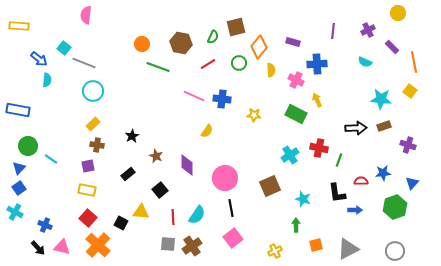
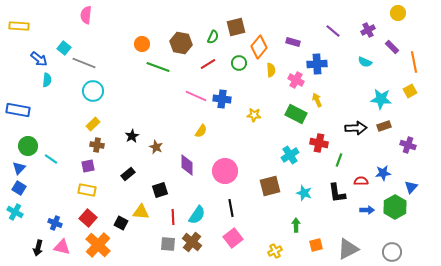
purple line at (333, 31): rotated 56 degrees counterclockwise
yellow square at (410, 91): rotated 24 degrees clockwise
pink line at (194, 96): moved 2 px right
yellow semicircle at (207, 131): moved 6 px left
red cross at (319, 148): moved 5 px up
brown star at (156, 156): moved 9 px up
pink circle at (225, 178): moved 7 px up
blue triangle at (412, 183): moved 1 px left, 4 px down
brown square at (270, 186): rotated 10 degrees clockwise
blue square at (19, 188): rotated 24 degrees counterclockwise
black square at (160, 190): rotated 21 degrees clockwise
cyan star at (303, 199): moved 1 px right, 6 px up
green hexagon at (395, 207): rotated 10 degrees counterclockwise
blue arrow at (355, 210): moved 12 px right
blue cross at (45, 225): moved 10 px right, 2 px up
brown cross at (192, 246): moved 4 px up; rotated 18 degrees counterclockwise
black arrow at (38, 248): rotated 56 degrees clockwise
gray circle at (395, 251): moved 3 px left, 1 px down
